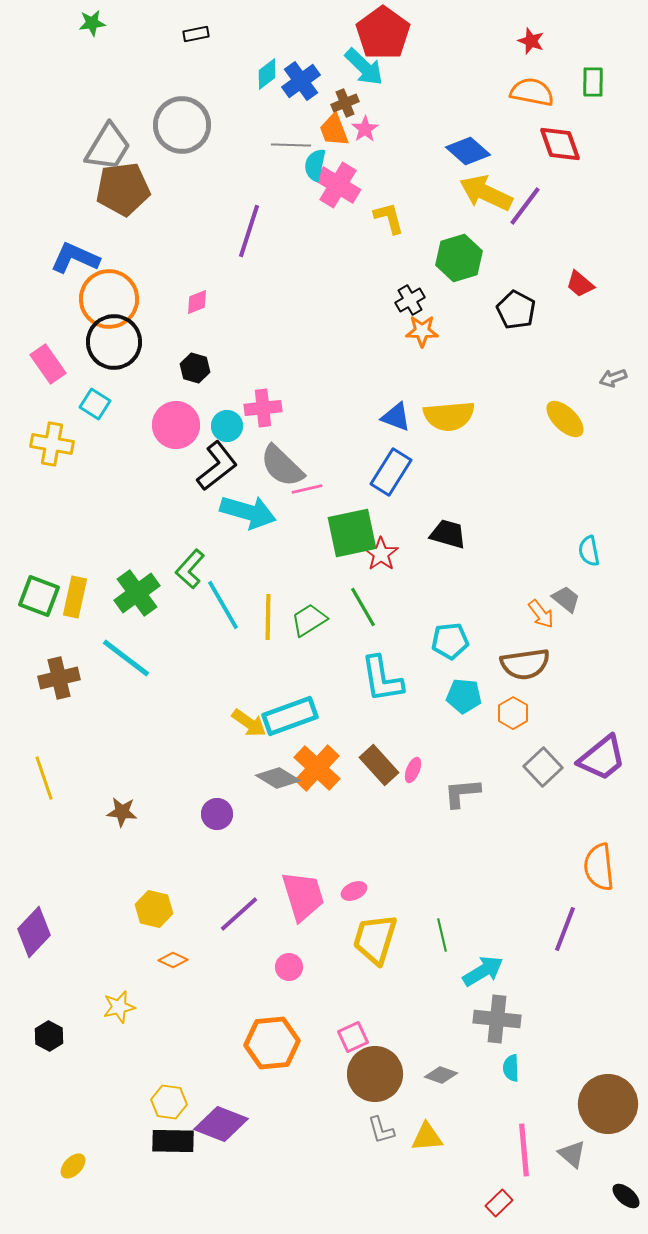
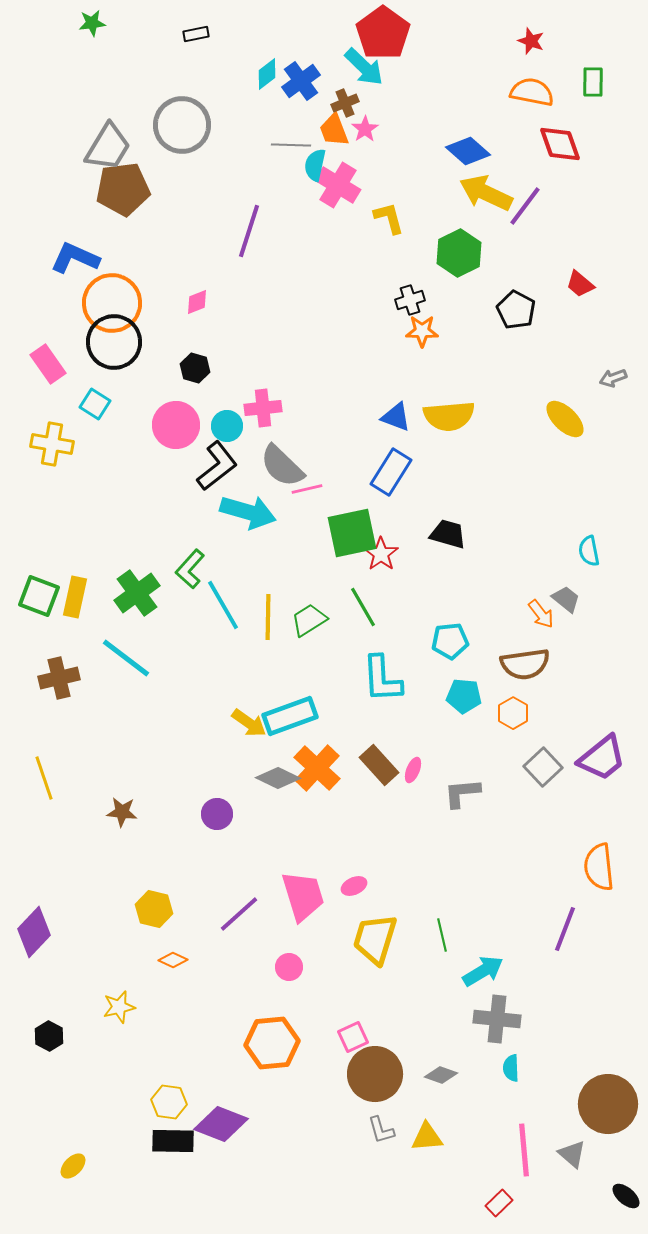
green hexagon at (459, 258): moved 5 px up; rotated 9 degrees counterclockwise
orange circle at (109, 299): moved 3 px right, 4 px down
black cross at (410, 300): rotated 12 degrees clockwise
cyan L-shape at (382, 679): rotated 6 degrees clockwise
gray diamond at (278, 778): rotated 6 degrees counterclockwise
pink ellipse at (354, 891): moved 5 px up
